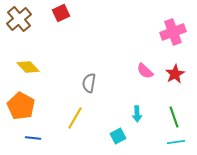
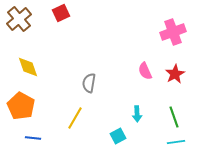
yellow diamond: rotated 25 degrees clockwise
pink semicircle: rotated 24 degrees clockwise
